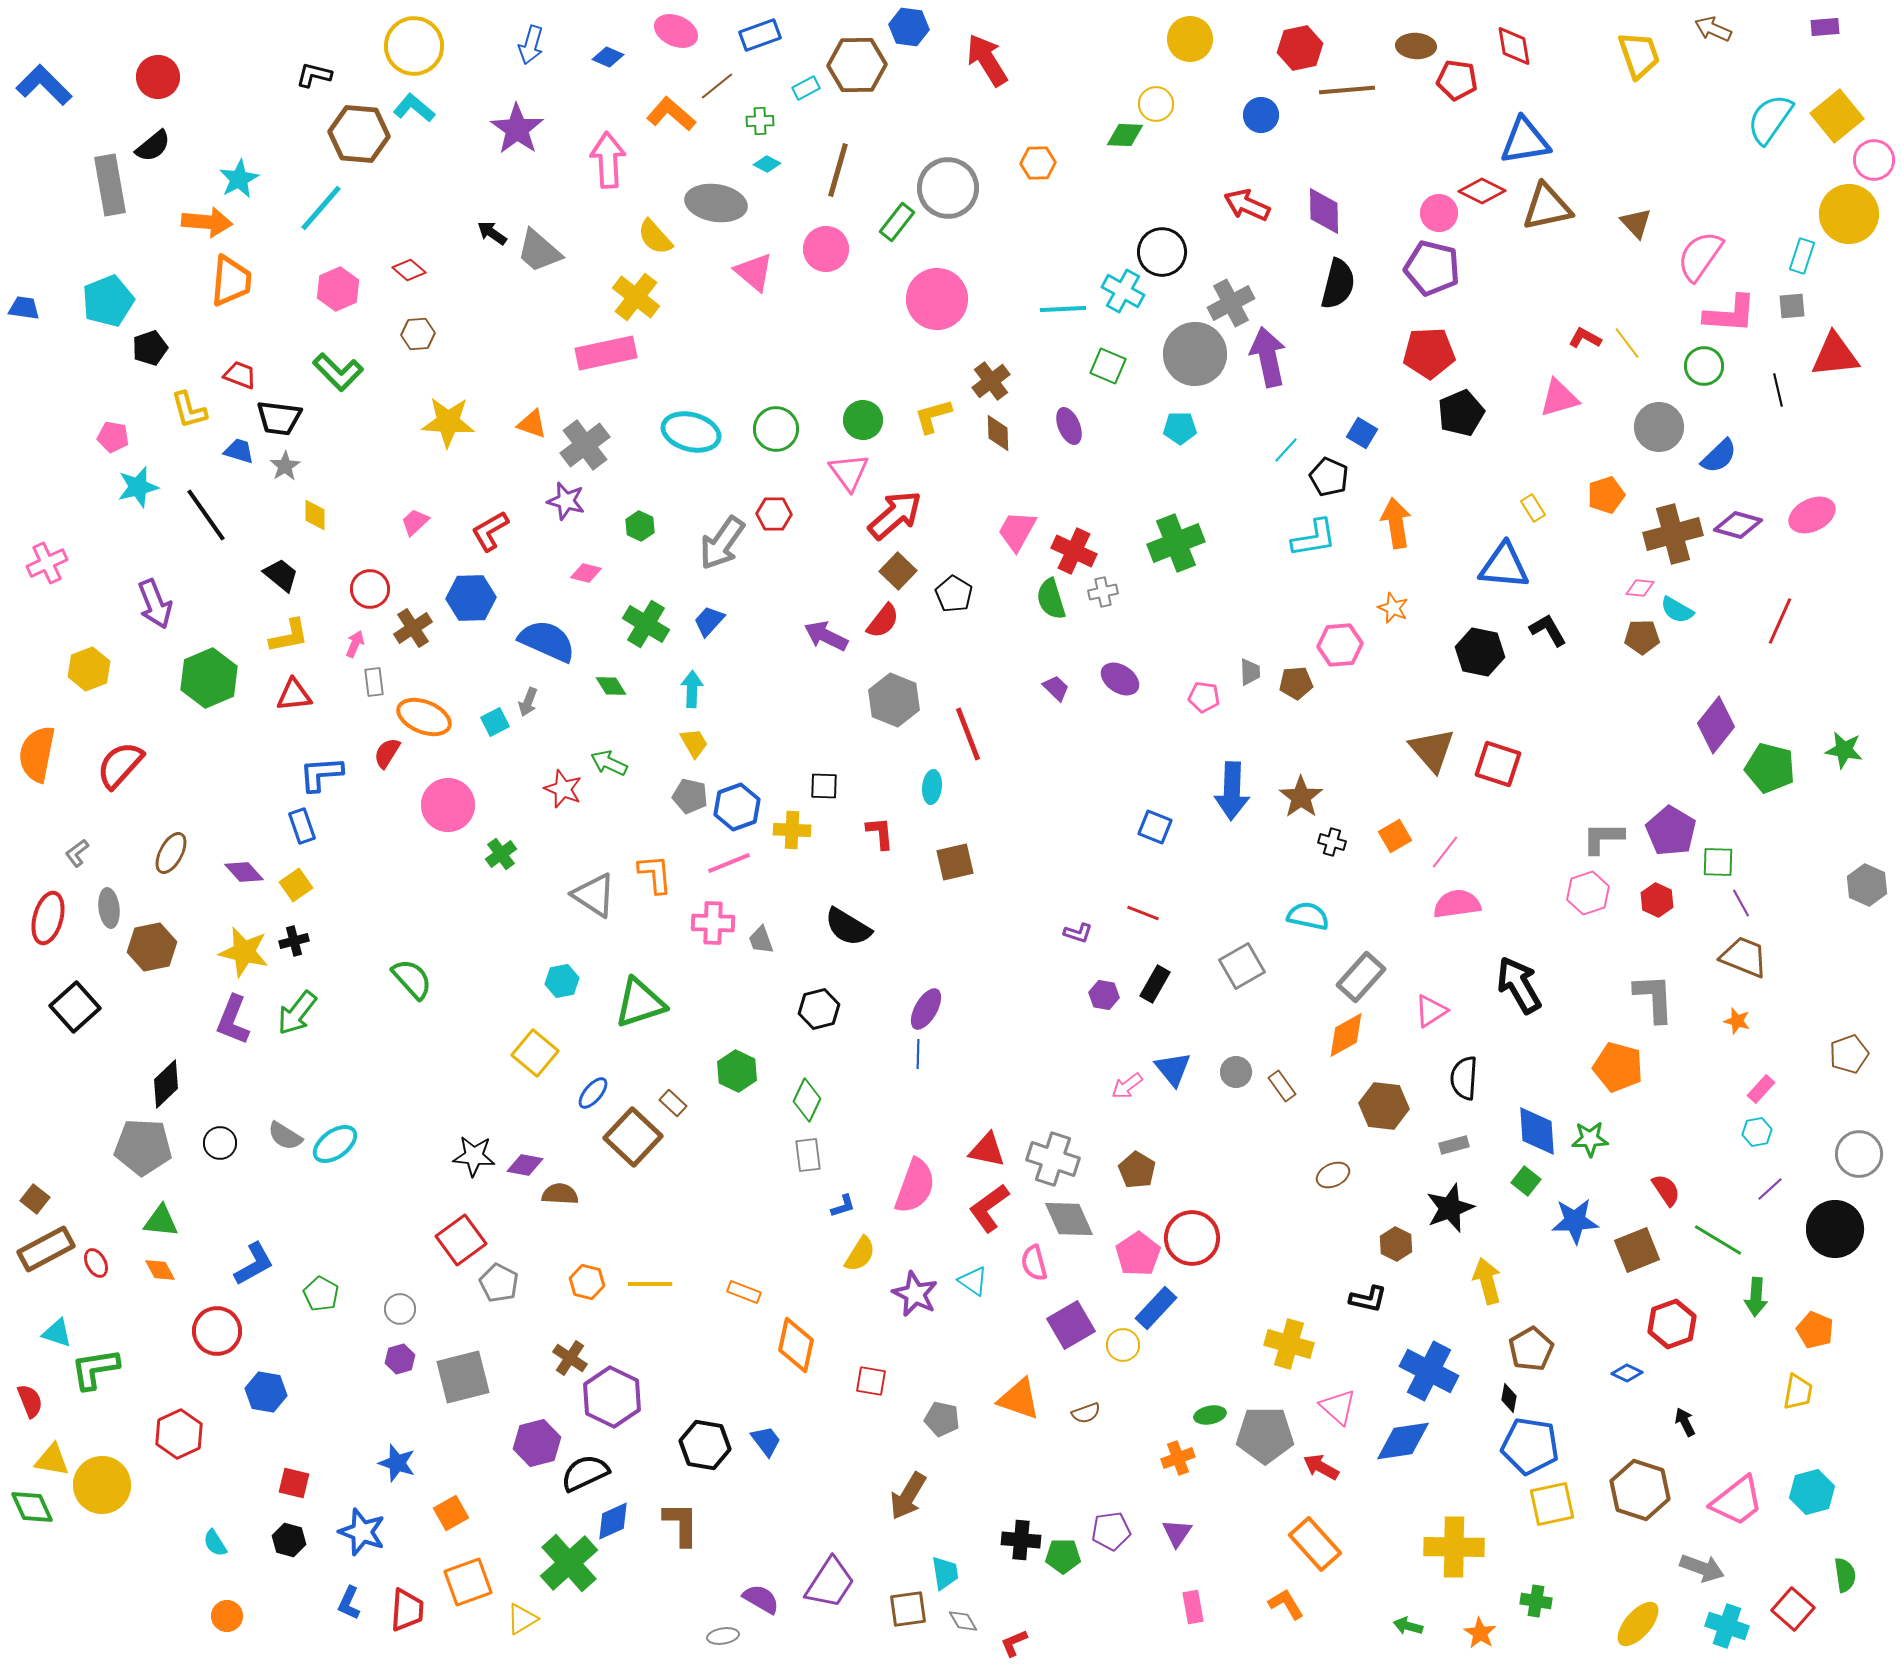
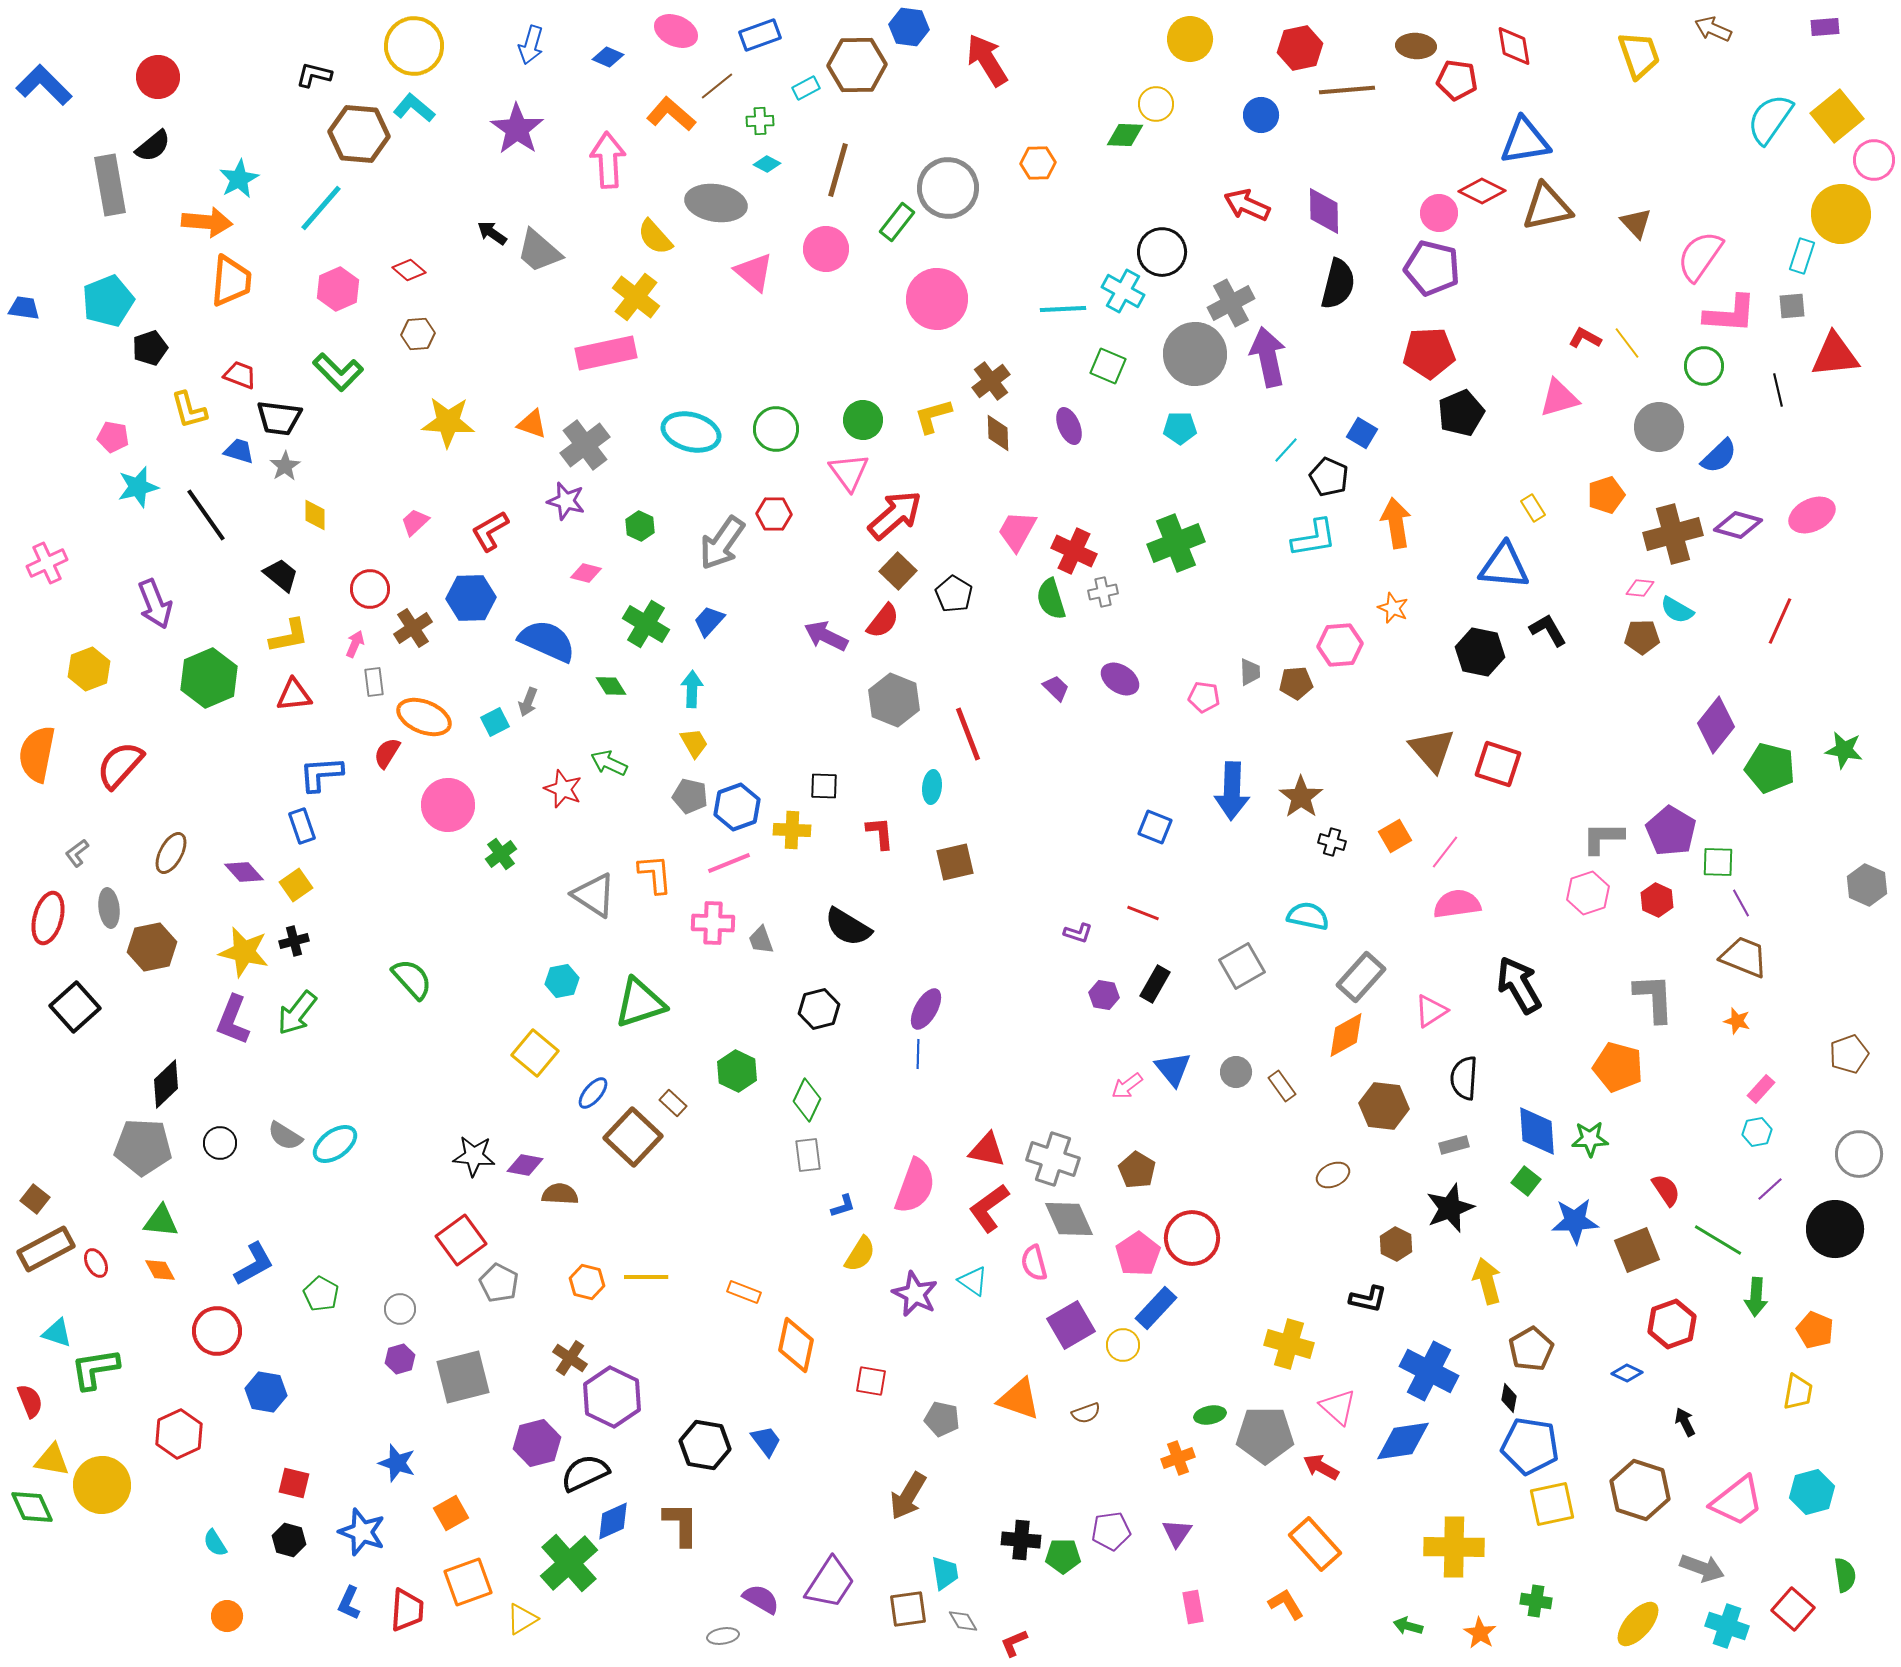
yellow circle at (1849, 214): moved 8 px left
yellow line at (650, 1284): moved 4 px left, 7 px up
